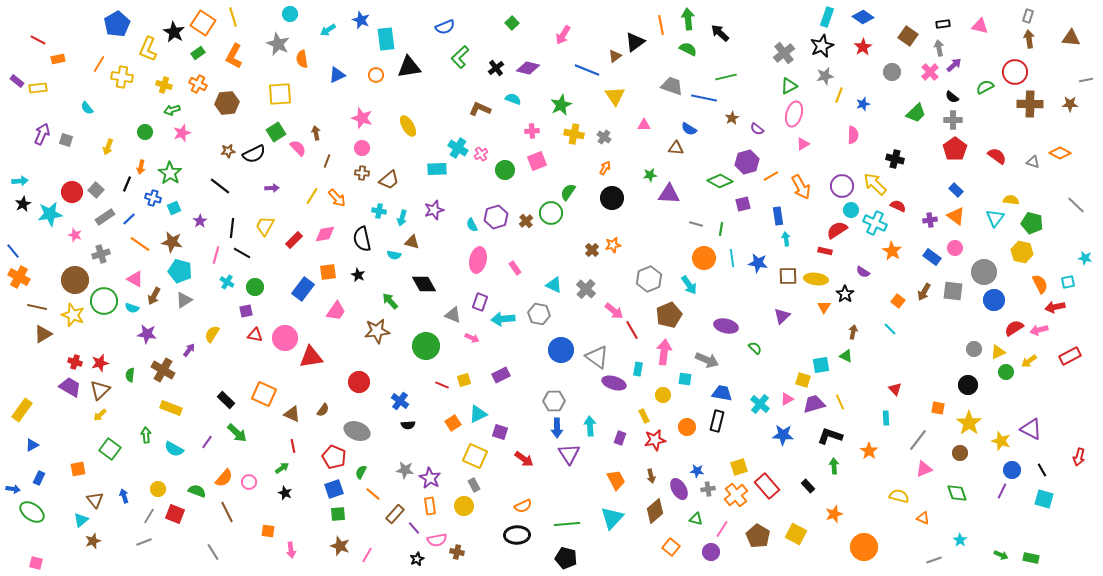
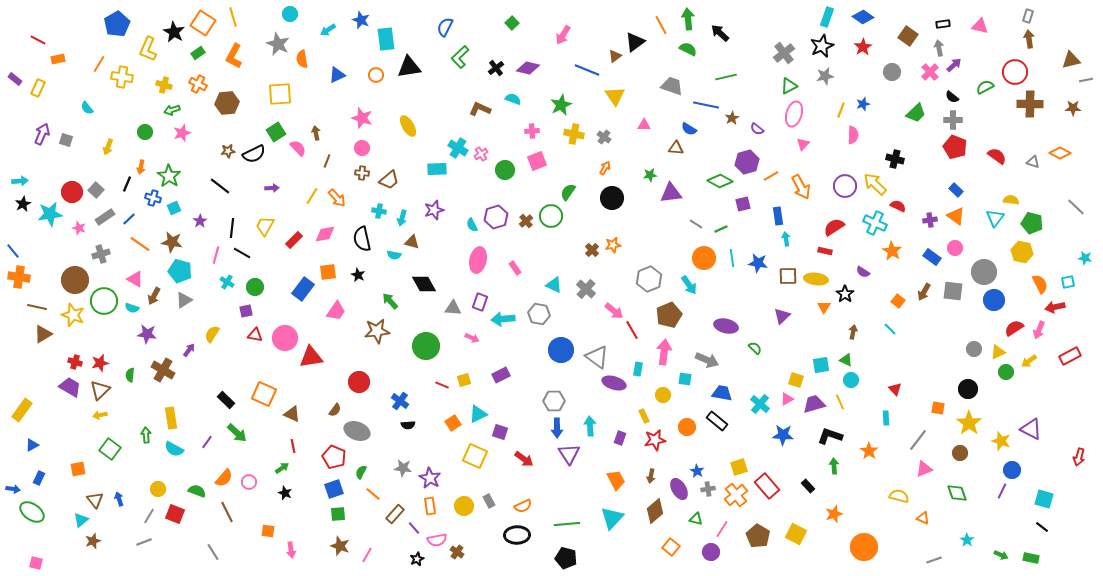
orange line at (661, 25): rotated 18 degrees counterclockwise
blue semicircle at (445, 27): rotated 138 degrees clockwise
brown triangle at (1071, 38): moved 22 px down; rotated 18 degrees counterclockwise
purple rectangle at (17, 81): moved 2 px left, 2 px up
yellow rectangle at (38, 88): rotated 60 degrees counterclockwise
yellow line at (839, 95): moved 2 px right, 15 px down
blue line at (704, 98): moved 2 px right, 7 px down
brown star at (1070, 104): moved 3 px right, 4 px down
pink triangle at (803, 144): rotated 16 degrees counterclockwise
red pentagon at (955, 149): moved 2 px up; rotated 15 degrees counterclockwise
green star at (170, 173): moved 1 px left, 3 px down
purple circle at (842, 186): moved 3 px right
purple triangle at (669, 194): moved 2 px right, 1 px up; rotated 10 degrees counterclockwise
gray line at (1076, 205): moved 2 px down
cyan circle at (851, 210): moved 170 px down
green circle at (551, 213): moved 3 px down
gray line at (696, 224): rotated 16 degrees clockwise
green line at (721, 229): rotated 56 degrees clockwise
red semicircle at (837, 230): moved 3 px left, 3 px up
pink star at (75, 235): moved 4 px right, 7 px up
orange cross at (19, 277): rotated 20 degrees counterclockwise
gray triangle at (453, 315): moved 7 px up; rotated 18 degrees counterclockwise
pink arrow at (1039, 330): rotated 54 degrees counterclockwise
green triangle at (846, 356): moved 4 px down
yellow square at (803, 380): moved 7 px left
black circle at (968, 385): moved 4 px down
yellow rectangle at (171, 408): moved 10 px down; rotated 60 degrees clockwise
brown semicircle at (323, 410): moved 12 px right
yellow arrow at (100, 415): rotated 32 degrees clockwise
black rectangle at (717, 421): rotated 65 degrees counterclockwise
gray star at (405, 470): moved 2 px left, 2 px up
black line at (1042, 470): moved 57 px down; rotated 24 degrees counterclockwise
blue star at (697, 471): rotated 24 degrees clockwise
brown arrow at (651, 476): rotated 24 degrees clockwise
gray rectangle at (474, 485): moved 15 px right, 16 px down
blue arrow at (124, 496): moved 5 px left, 3 px down
cyan star at (960, 540): moved 7 px right
brown cross at (457, 552): rotated 24 degrees clockwise
